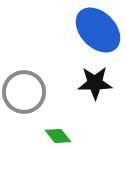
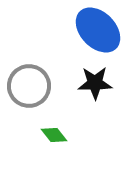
gray circle: moved 5 px right, 6 px up
green diamond: moved 4 px left, 1 px up
